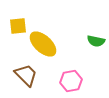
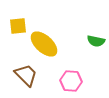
yellow ellipse: moved 1 px right
pink hexagon: rotated 15 degrees clockwise
